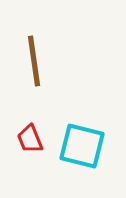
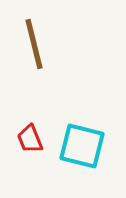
brown line: moved 17 px up; rotated 6 degrees counterclockwise
